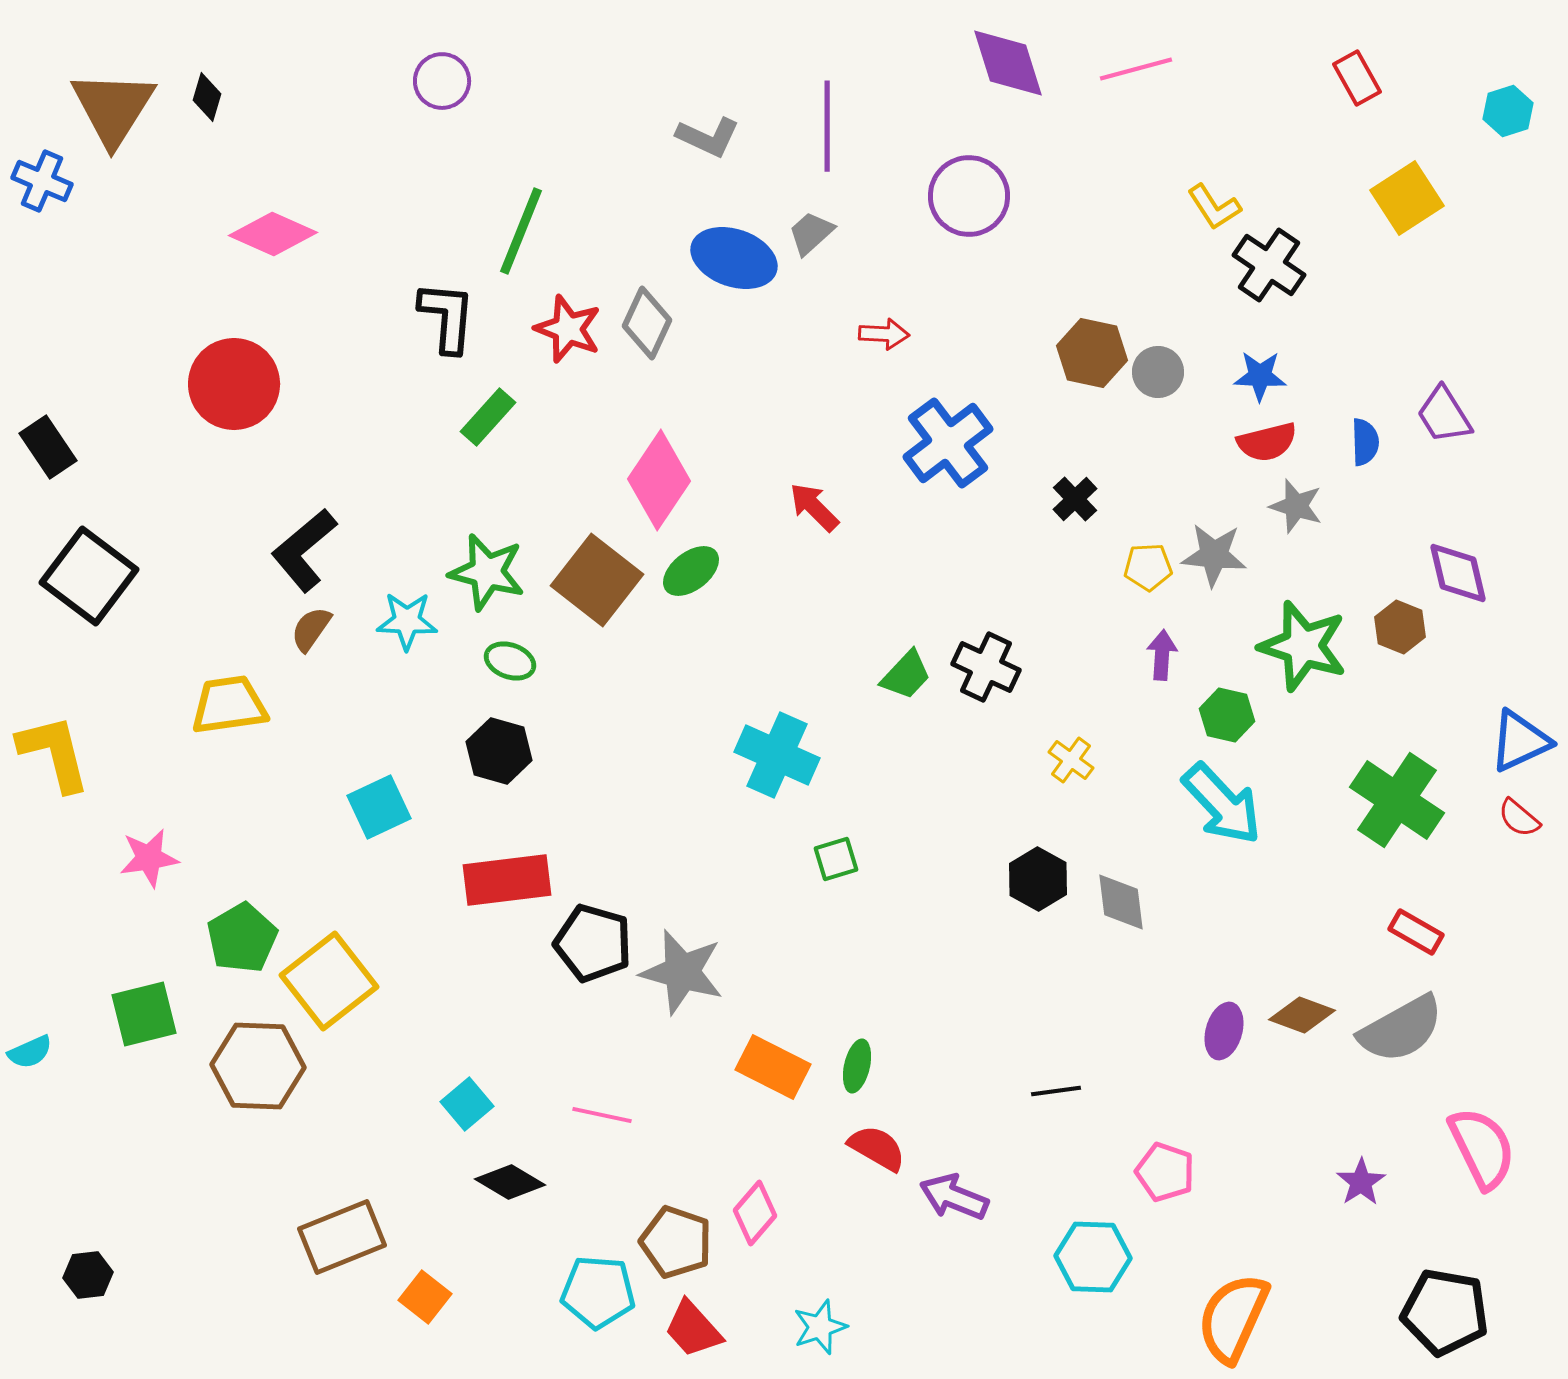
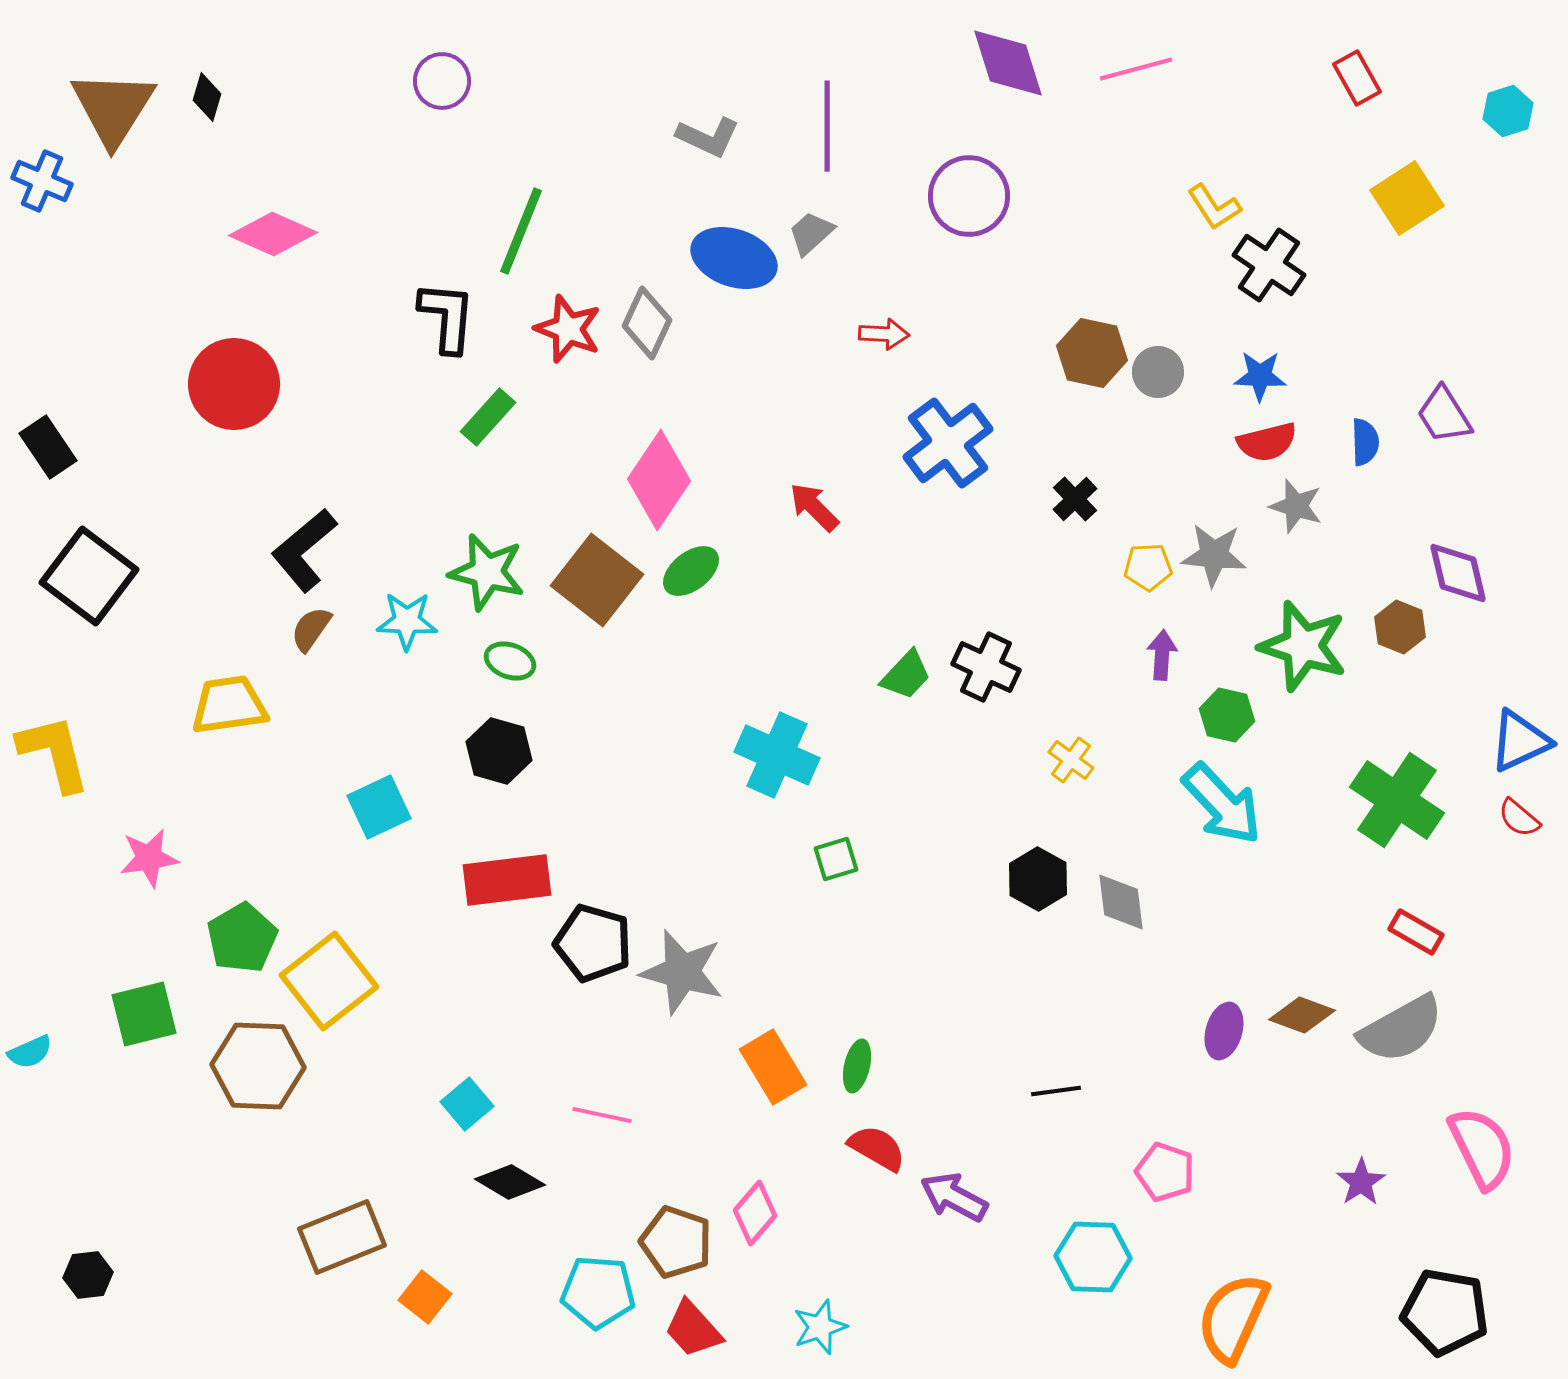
orange rectangle at (773, 1067): rotated 32 degrees clockwise
purple arrow at (954, 1197): rotated 6 degrees clockwise
